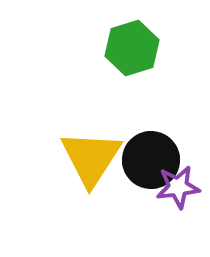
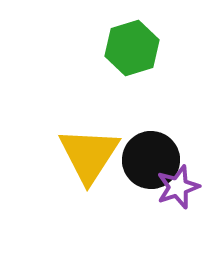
yellow triangle: moved 2 px left, 3 px up
purple star: rotated 12 degrees counterclockwise
